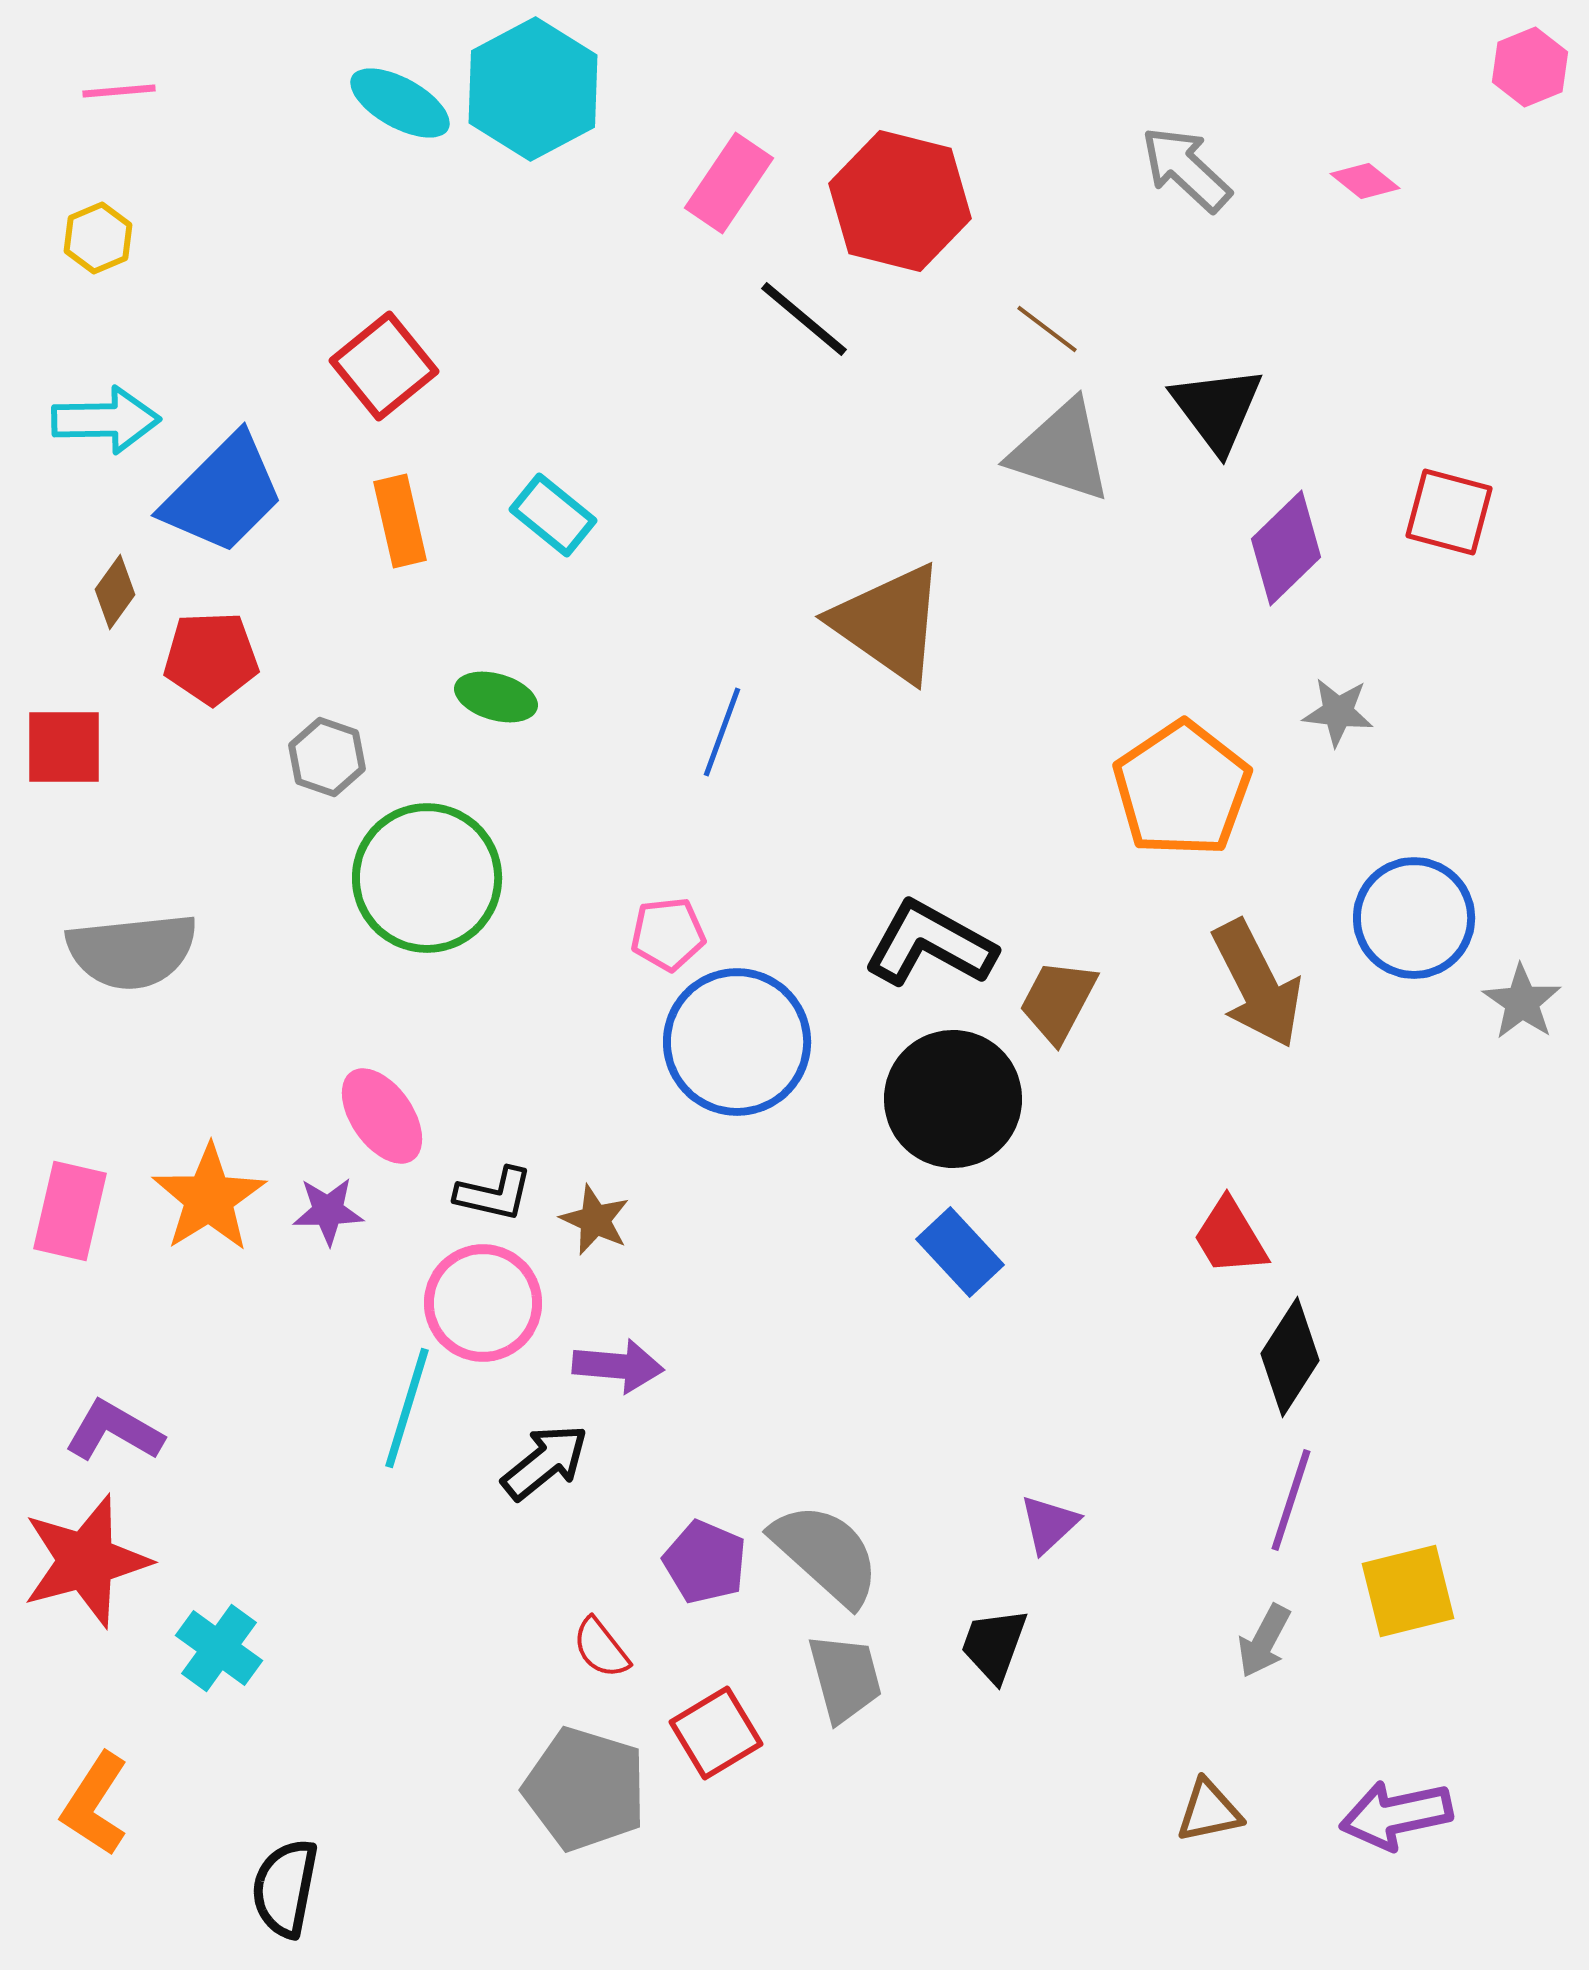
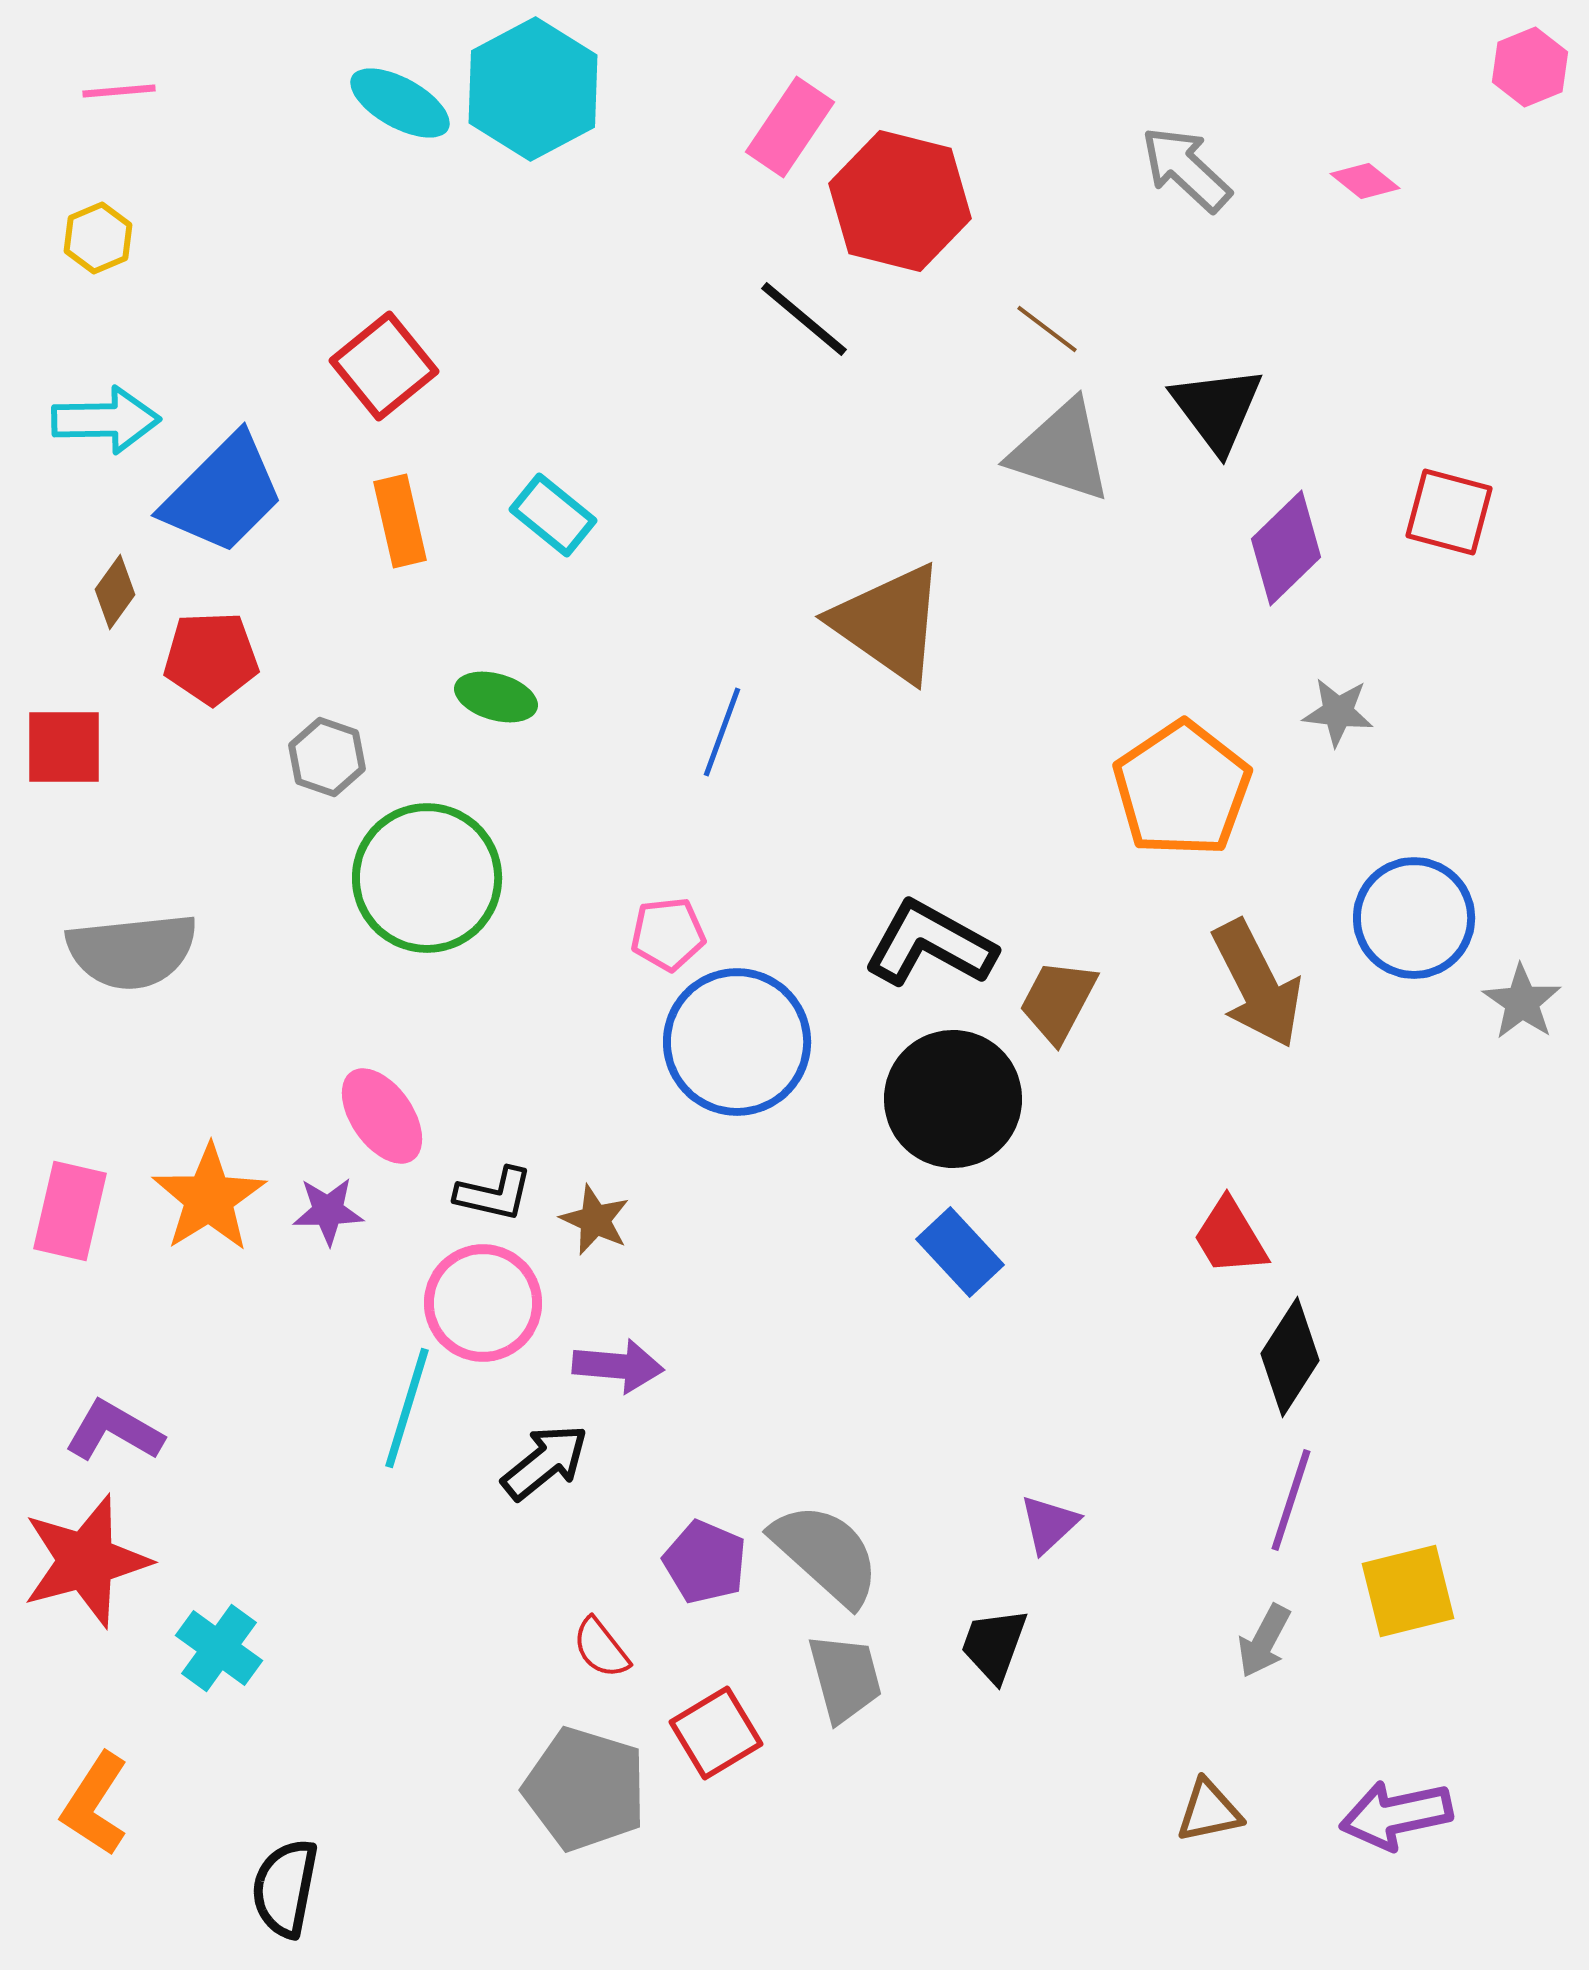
pink rectangle at (729, 183): moved 61 px right, 56 px up
